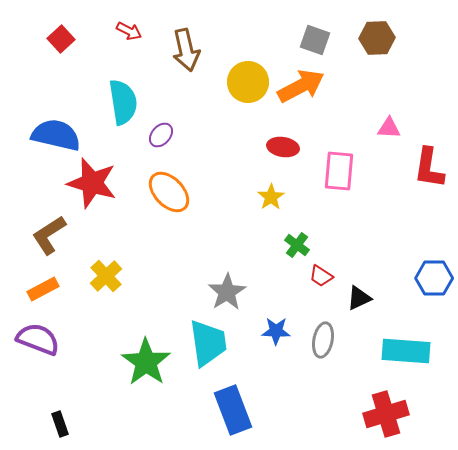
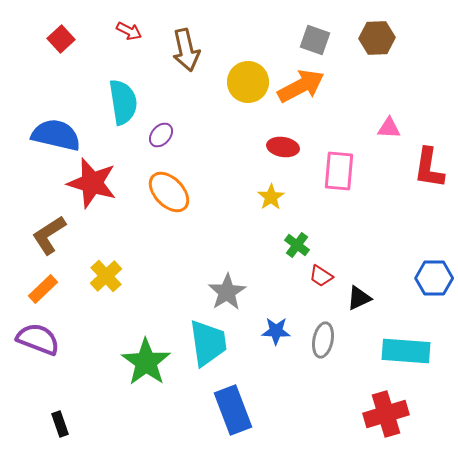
orange rectangle: rotated 16 degrees counterclockwise
